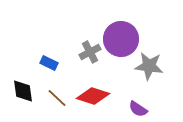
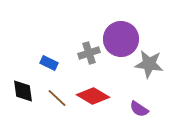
gray cross: moved 1 px left, 1 px down; rotated 10 degrees clockwise
gray star: moved 2 px up
red diamond: rotated 12 degrees clockwise
purple semicircle: moved 1 px right
